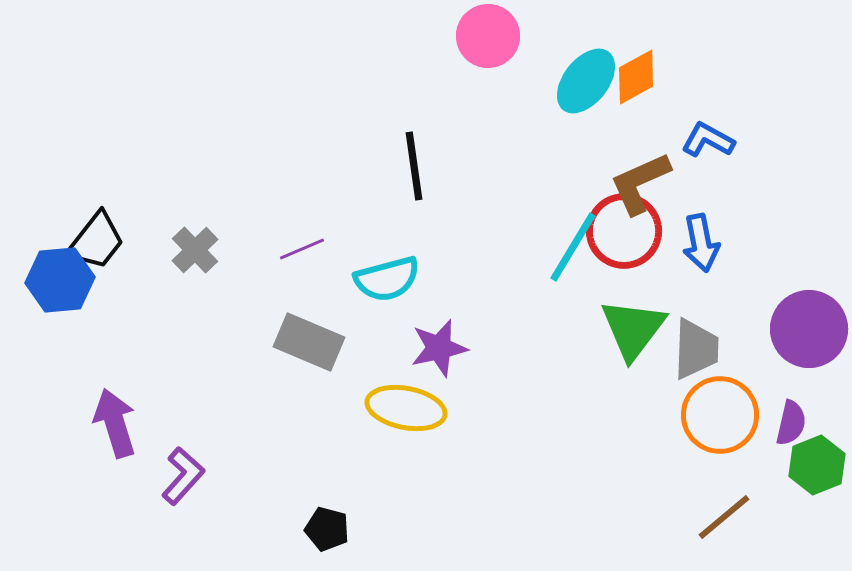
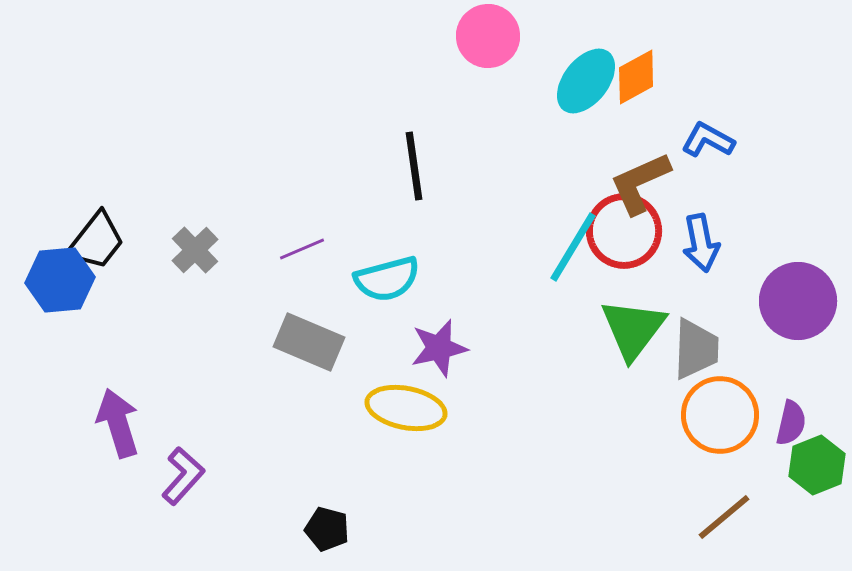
purple circle: moved 11 px left, 28 px up
purple arrow: moved 3 px right
